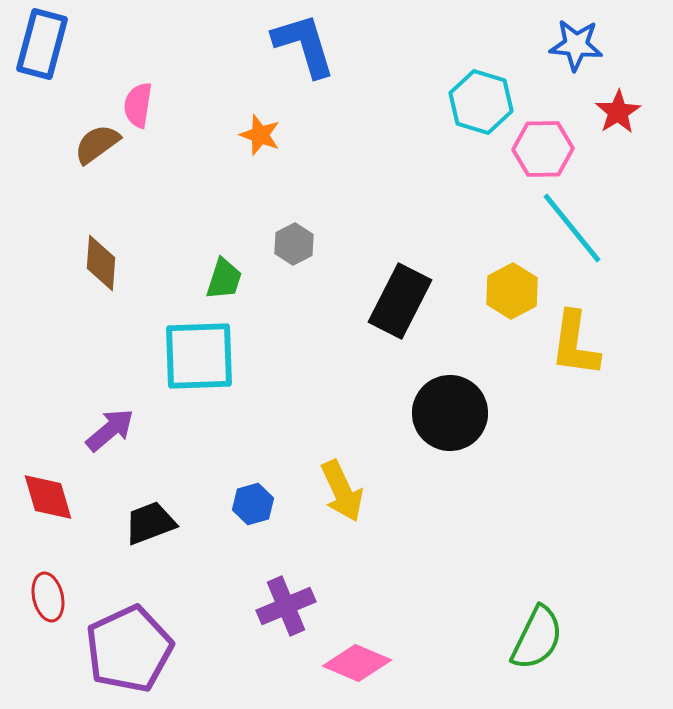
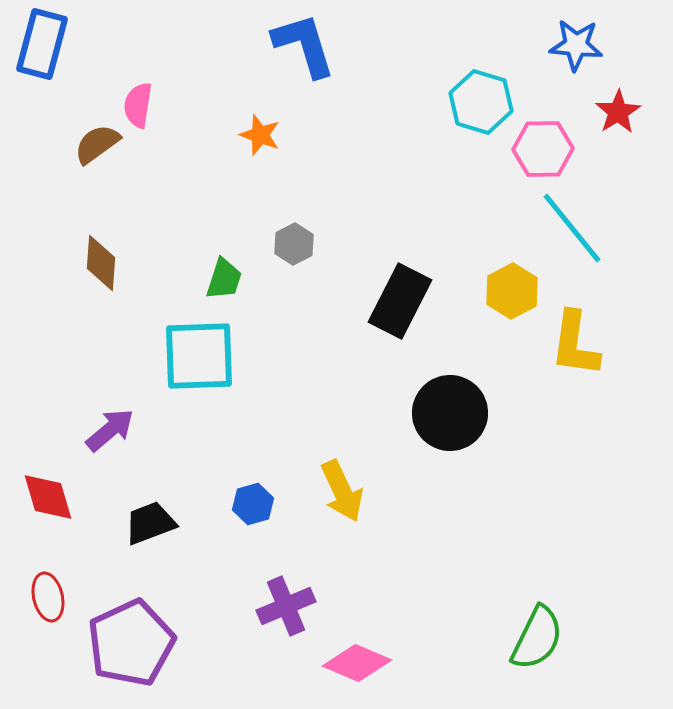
purple pentagon: moved 2 px right, 6 px up
